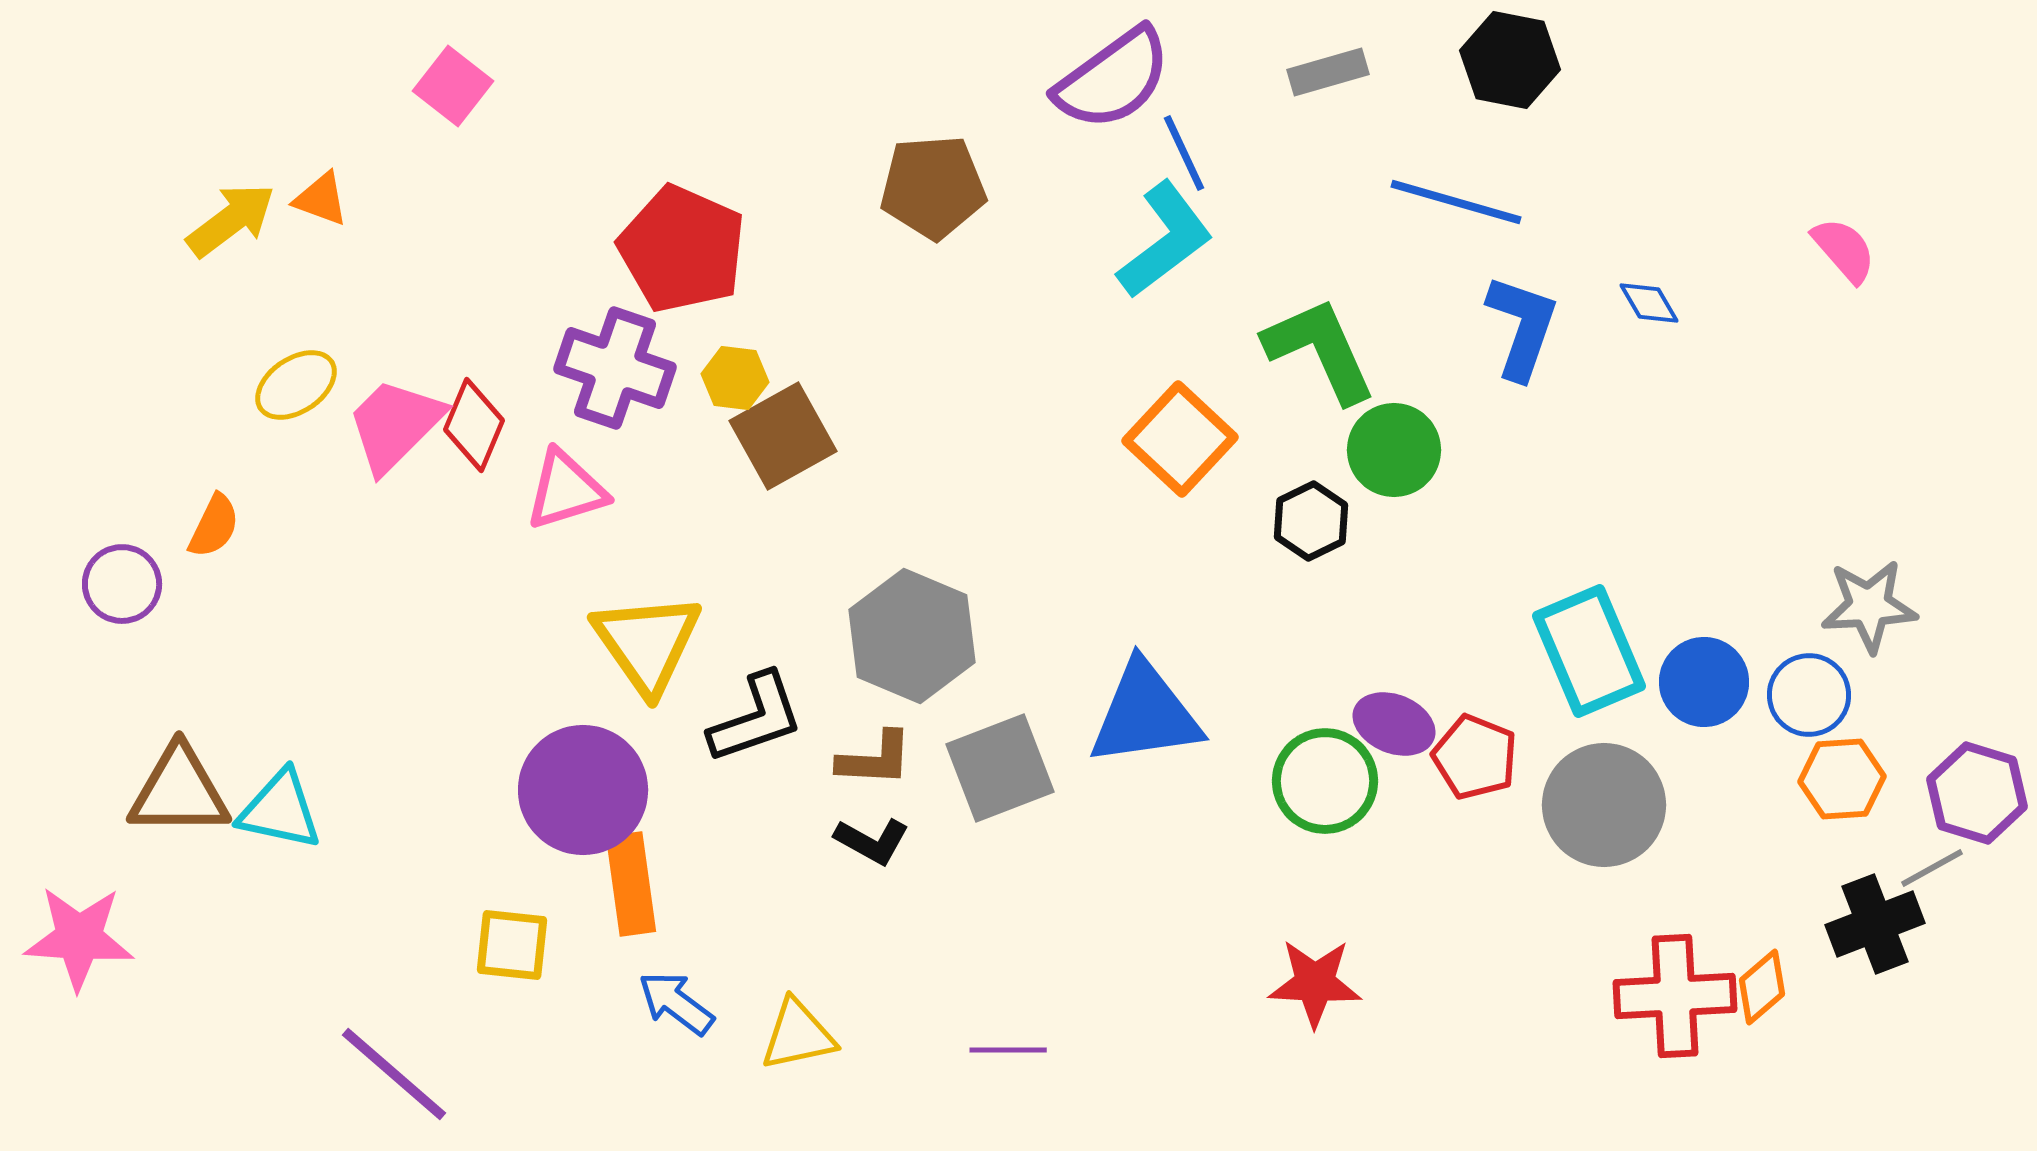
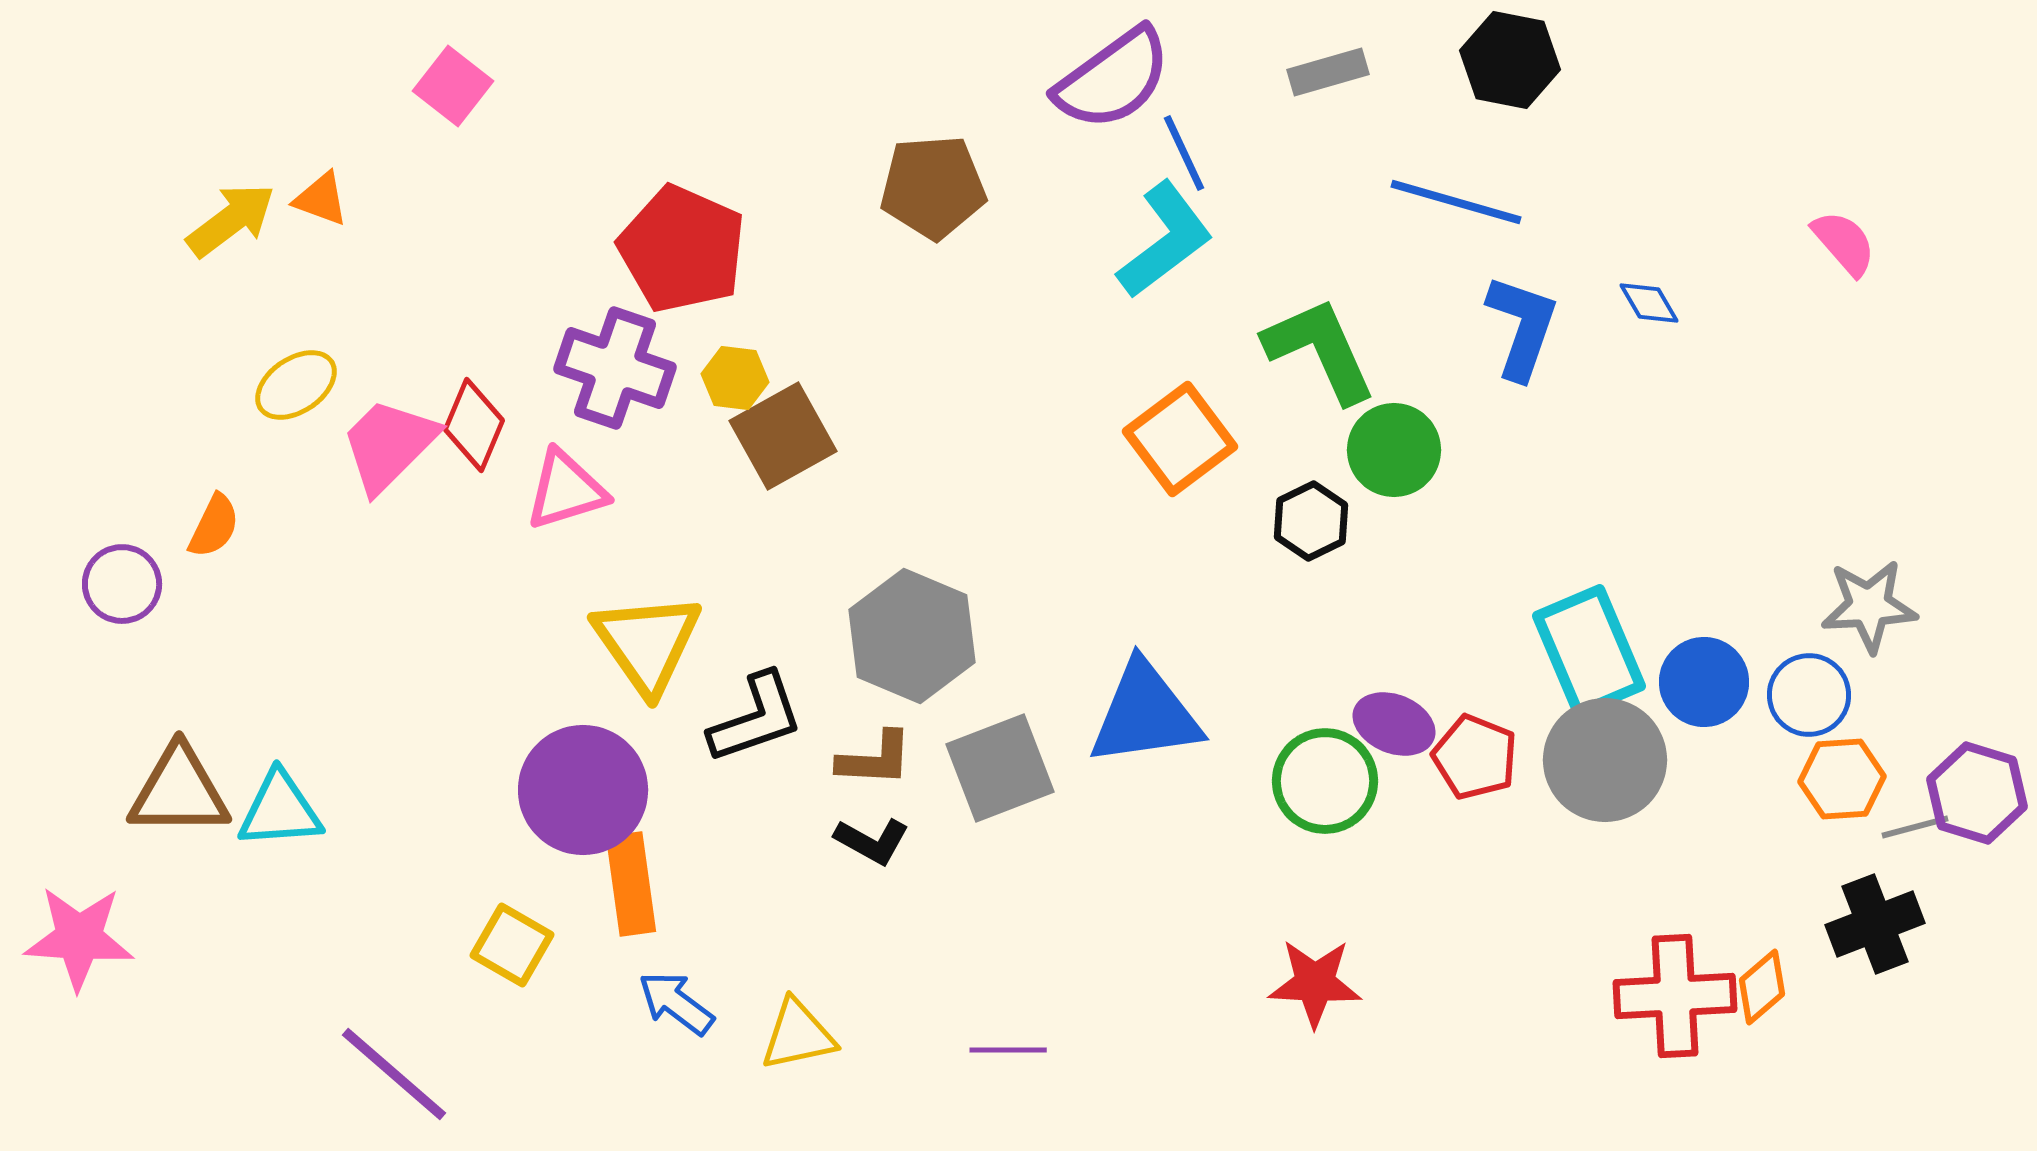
pink semicircle at (1844, 250): moved 7 px up
pink trapezoid at (395, 425): moved 6 px left, 20 px down
orange square at (1180, 439): rotated 10 degrees clockwise
gray circle at (1604, 805): moved 1 px right, 45 px up
cyan triangle at (280, 810): rotated 16 degrees counterclockwise
gray line at (1932, 868): moved 17 px left, 41 px up; rotated 14 degrees clockwise
yellow square at (512, 945): rotated 24 degrees clockwise
